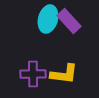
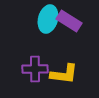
purple rectangle: rotated 15 degrees counterclockwise
purple cross: moved 2 px right, 5 px up
